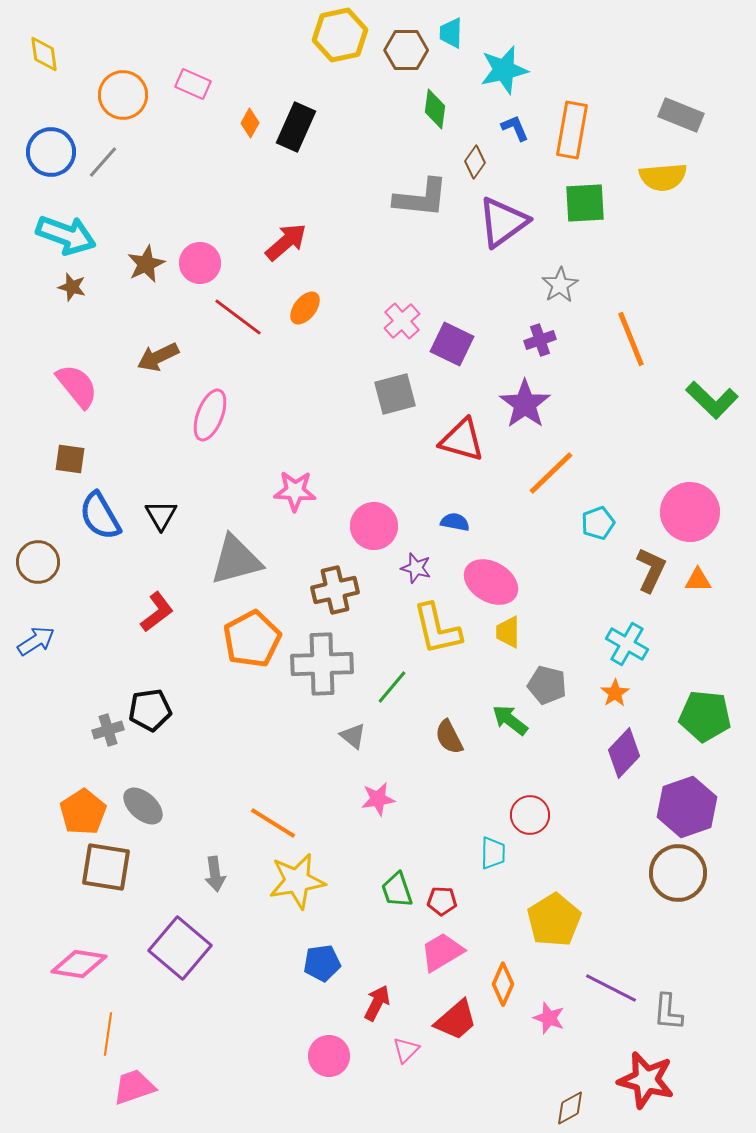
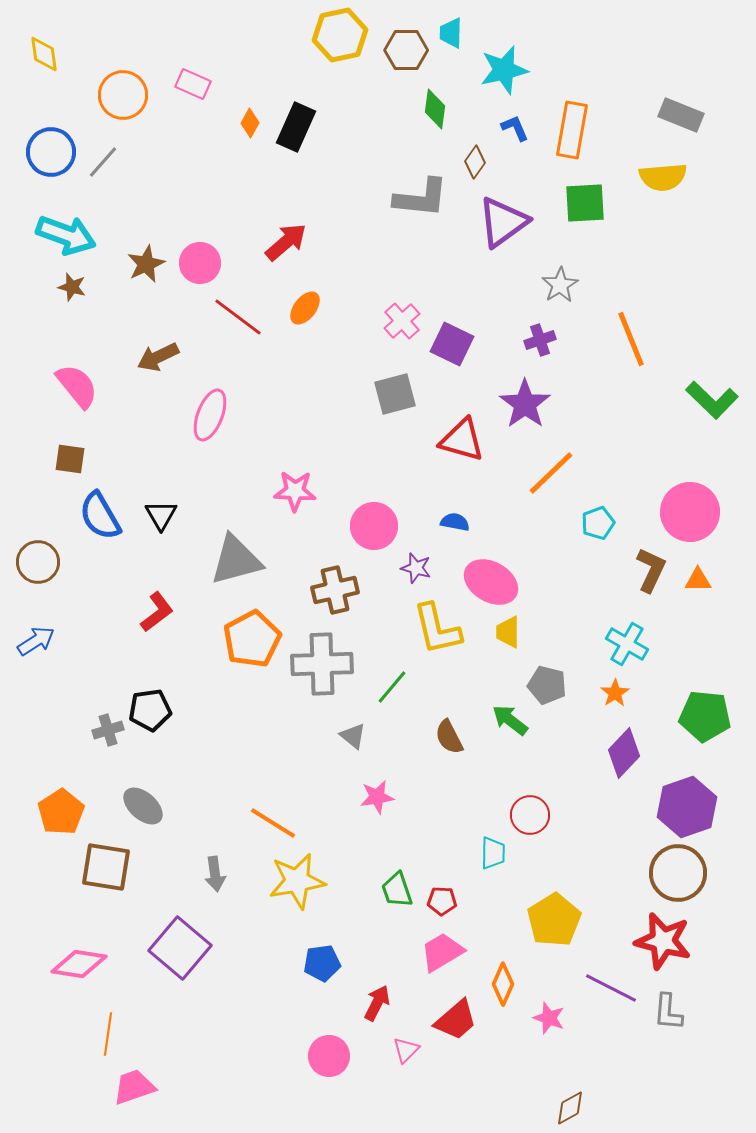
pink star at (378, 799): moved 1 px left, 2 px up
orange pentagon at (83, 812): moved 22 px left
red star at (646, 1080): moved 17 px right, 139 px up
